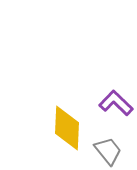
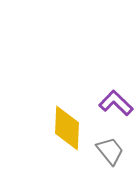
gray trapezoid: moved 2 px right
